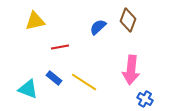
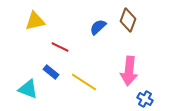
red line: rotated 36 degrees clockwise
pink arrow: moved 2 px left, 1 px down
blue rectangle: moved 3 px left, 6 px up
